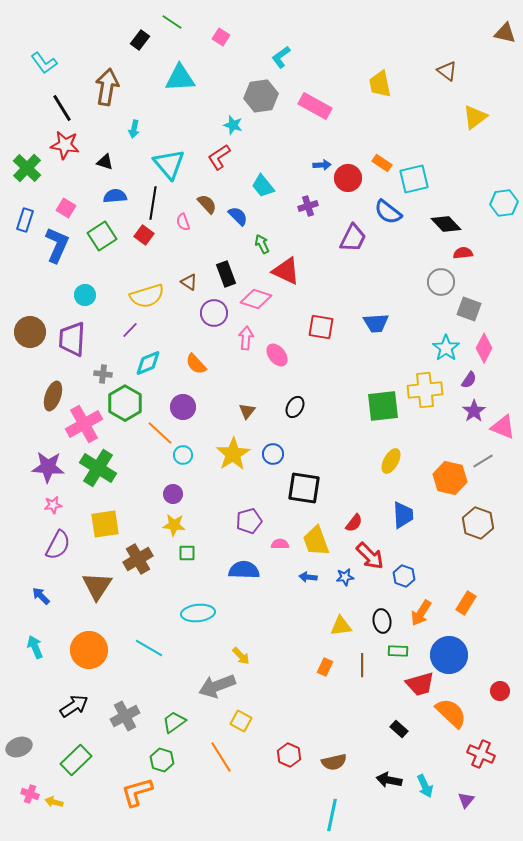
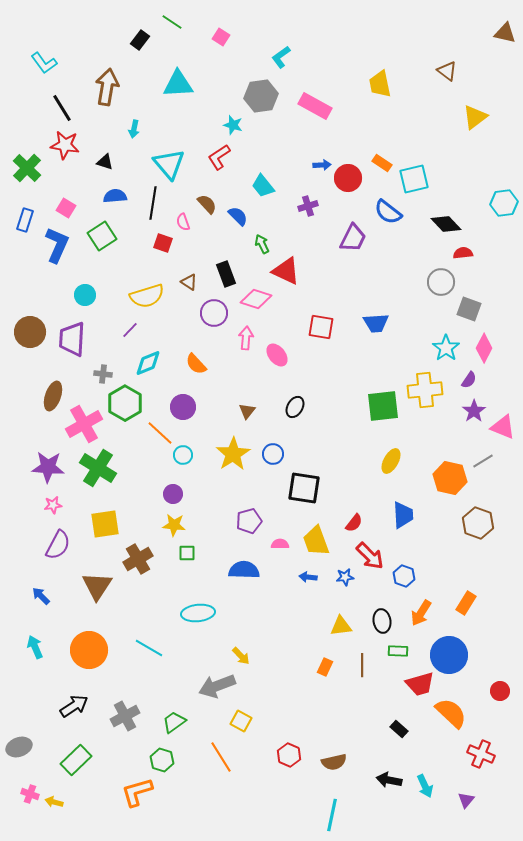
cyan triangle at (180, 78): moved 2 px left, 6 px down
red square at (144, 235): moved 19 px right, 8 px down; rotated 18 degrees counterclockwise
